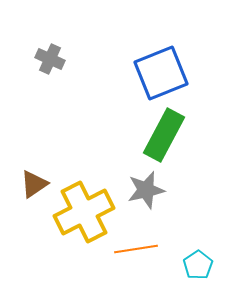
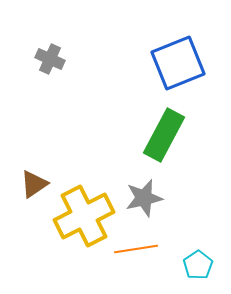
blue square: moved 17 px right, 10 px up
gray star: moved 2 px left, 8 px down
yellow cross: moved 4 px down
